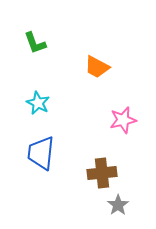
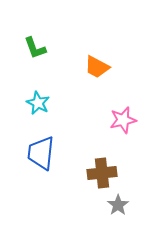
green L-shape: moved 5 px down
